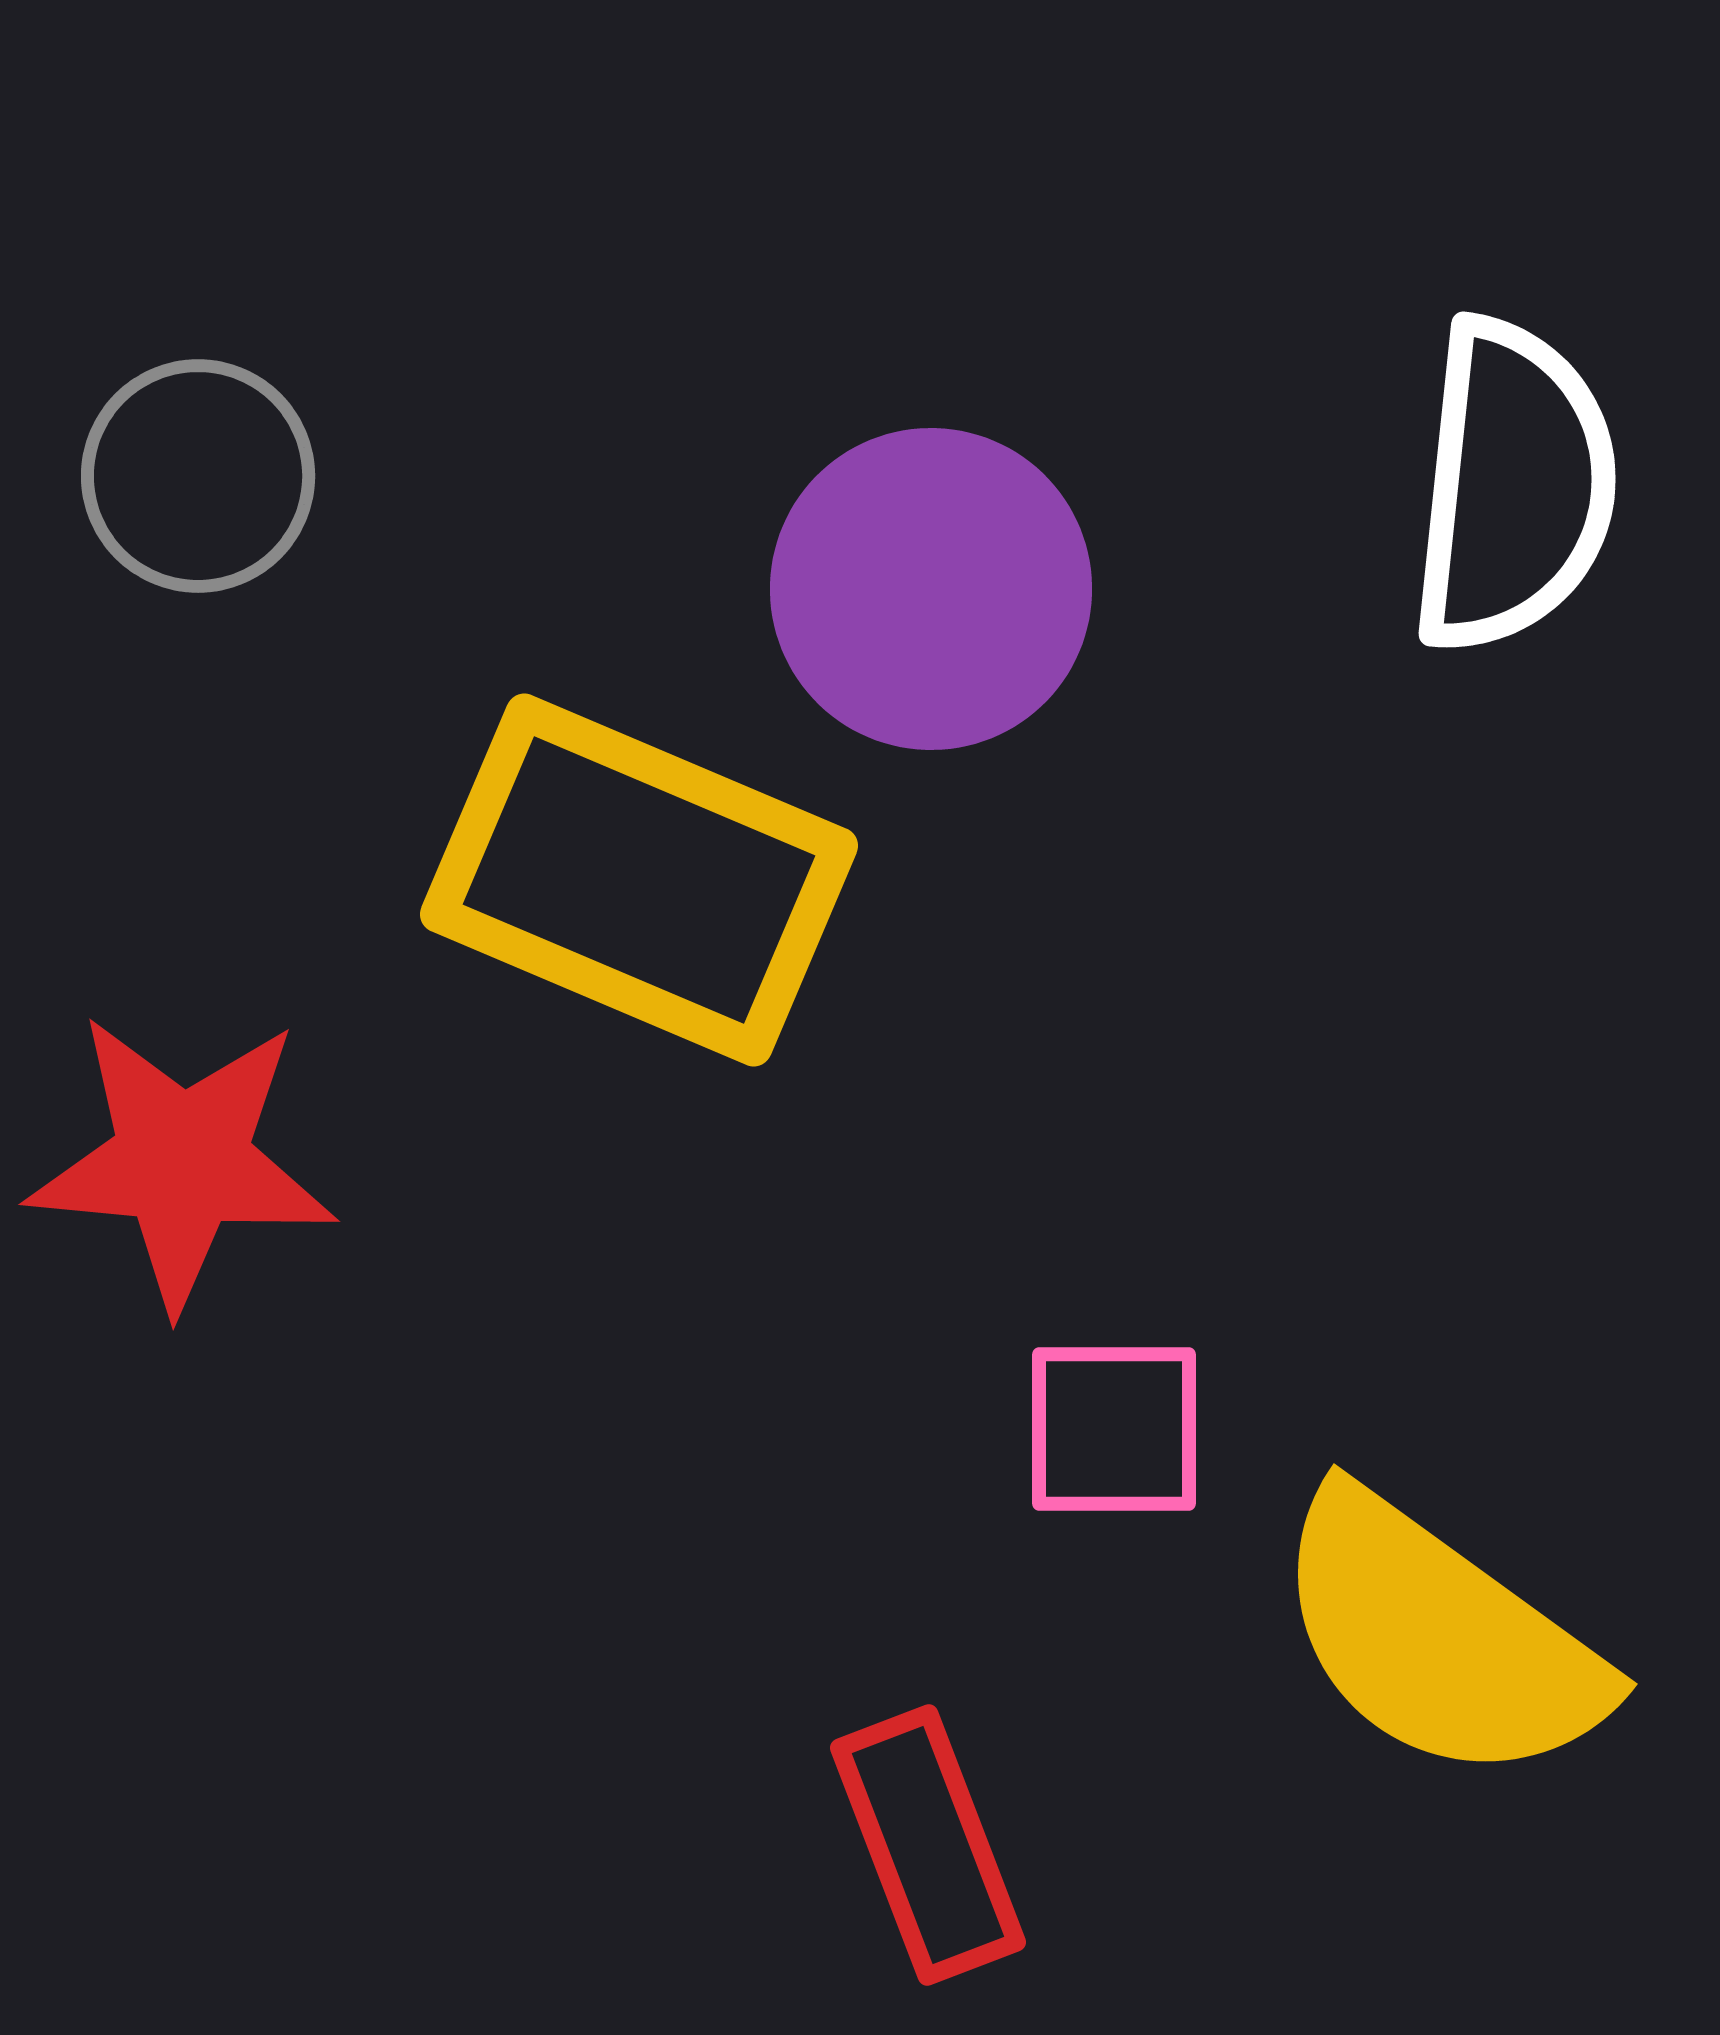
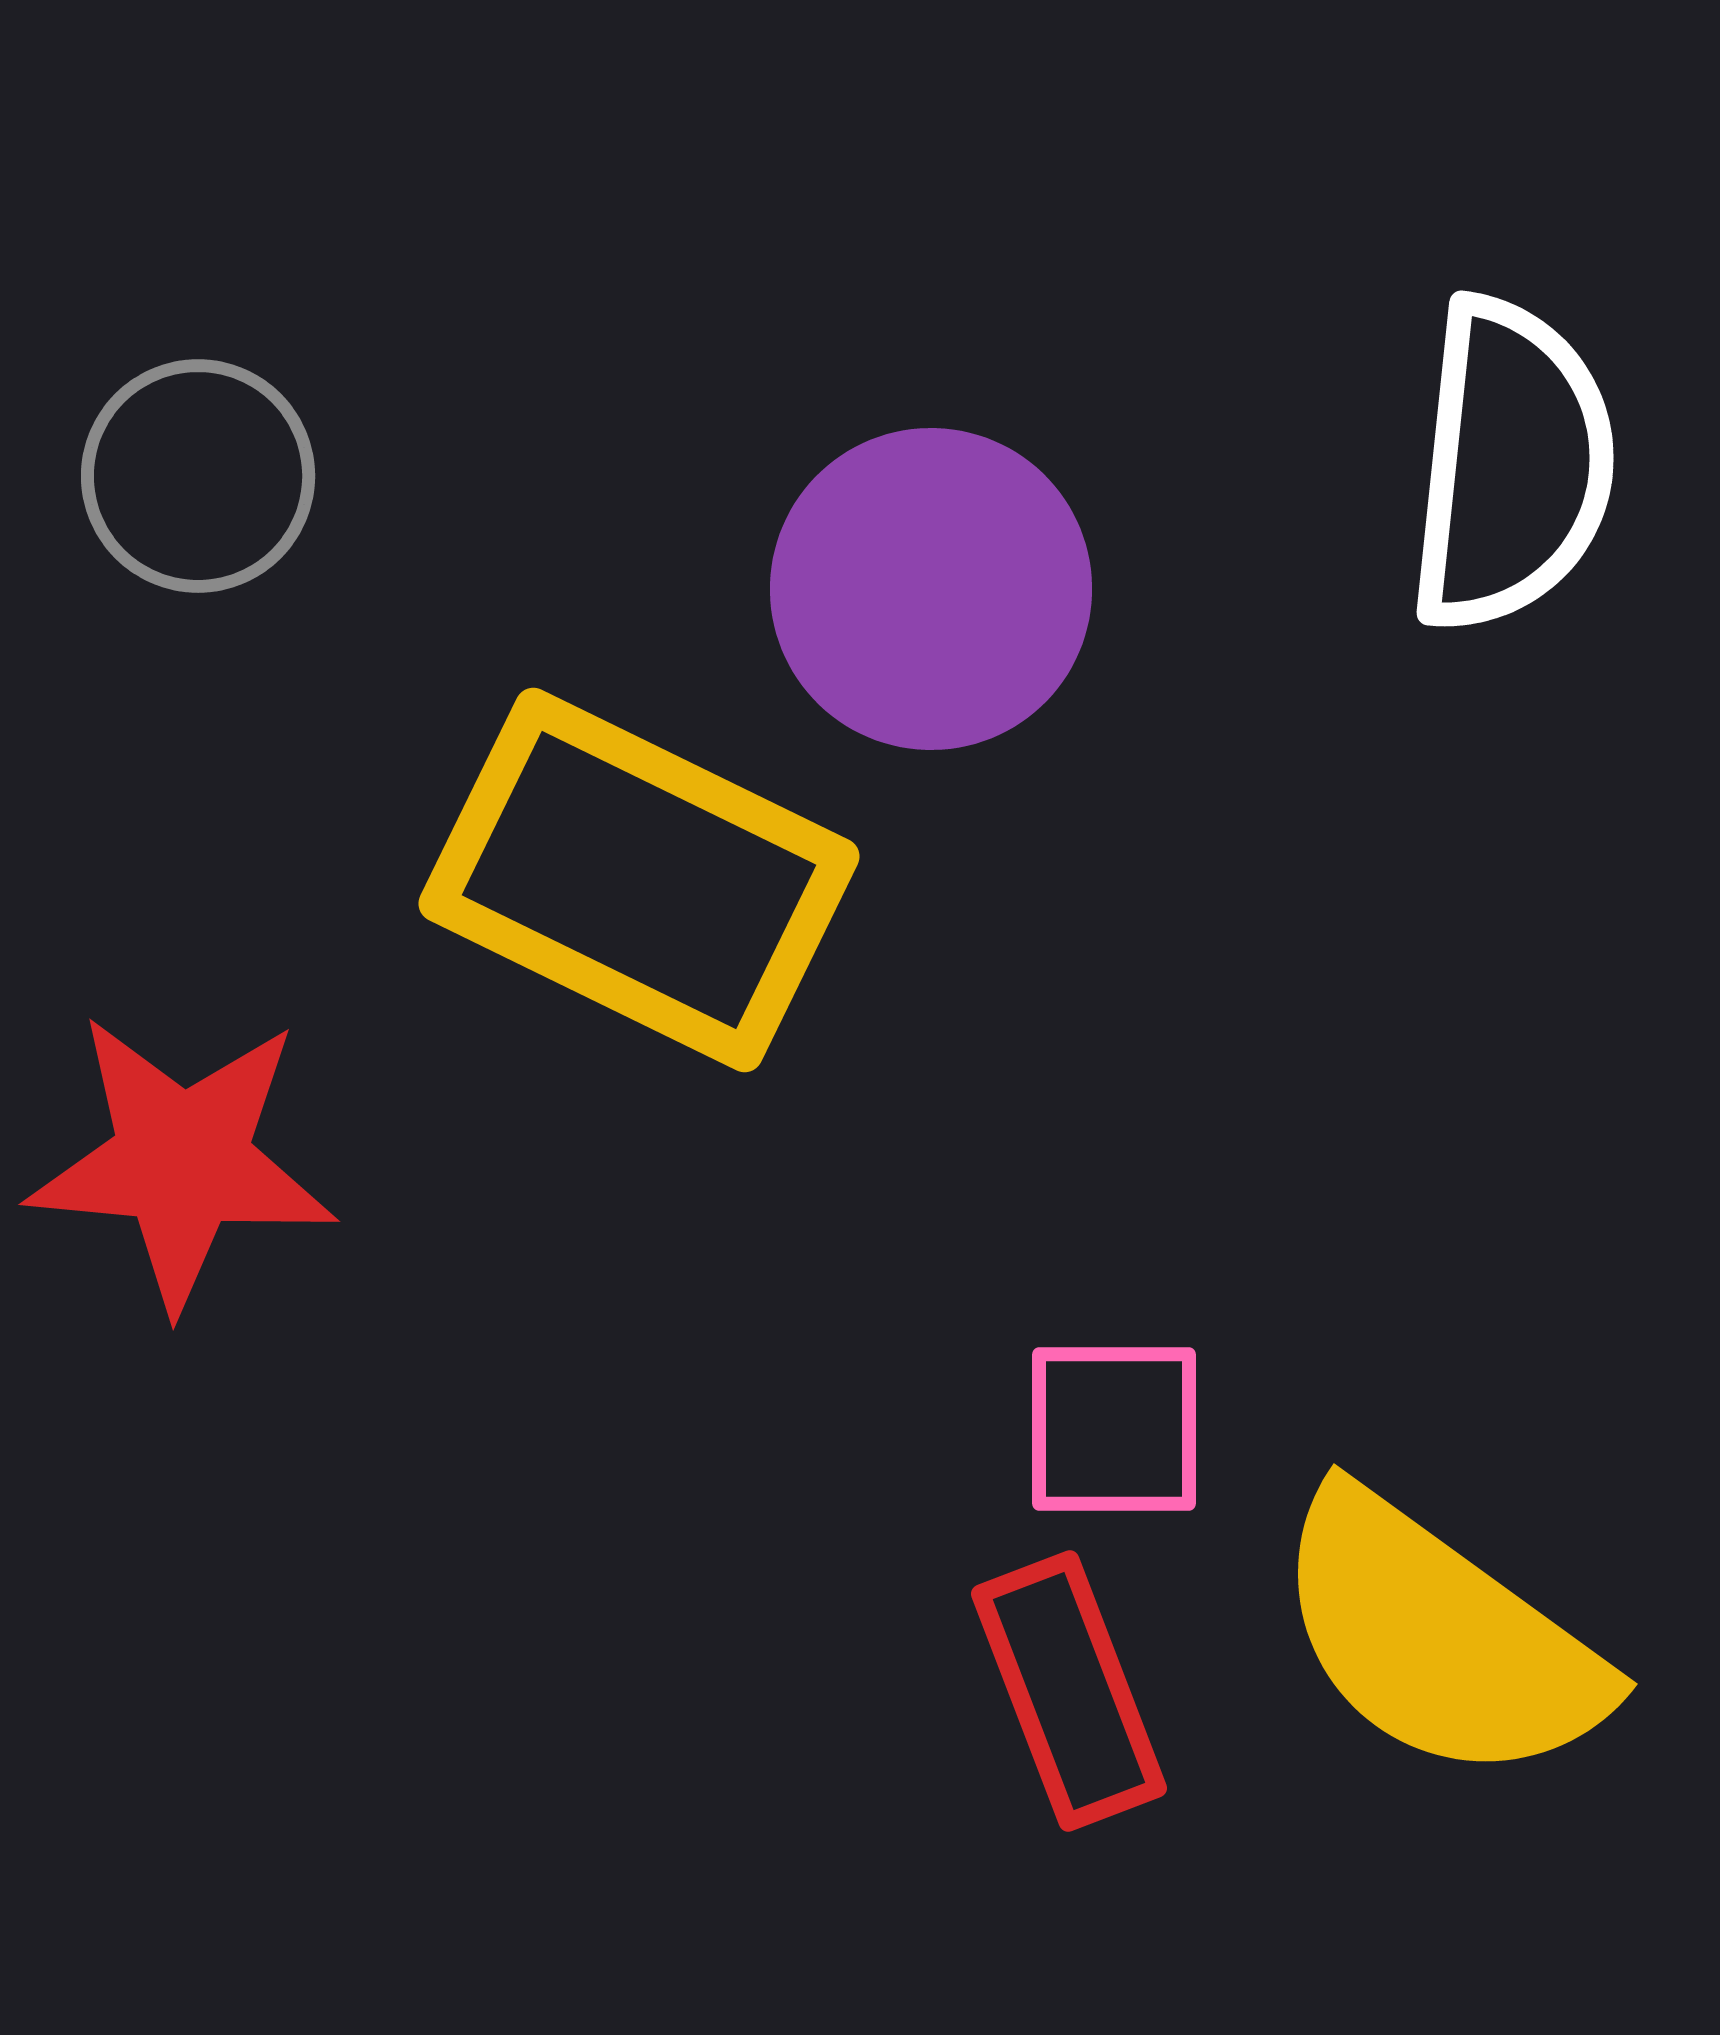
white semicircle: moved 2 px left, 21 px up
yellow rectangle: rotated 3 degrees clockwise
red rectangle: moved 141 px right, 154 px up
